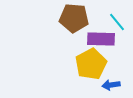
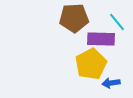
brown pentagon: rotated 8 degrees counterclockwise
blue arrow: moved 2 px up
